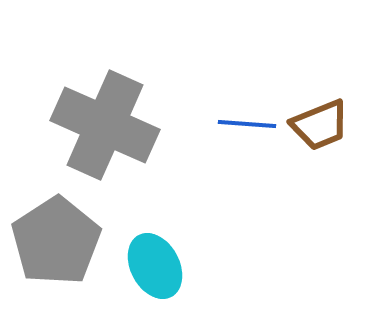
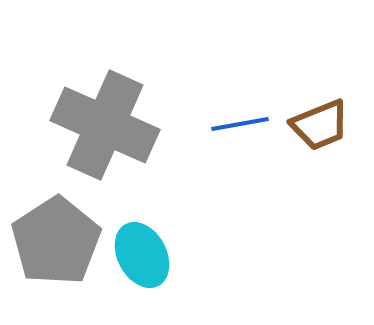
blue line: moved 7 px left; rotated 14 degrees counterclockwise
cyan ellipse: moved 13 px left, 11 px up
